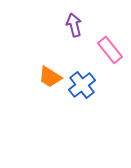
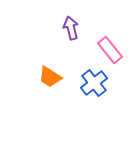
purple arrow: moved 3 px left, 3 px down
blue cross: moved 12 px right, 2 px up
